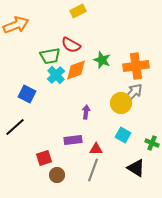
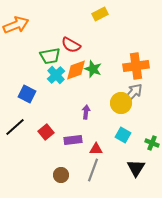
yellow rectangle: moved 22 px right, 3 px down
green star: moved 9 px left, 9 px down
red square: moved 2 px right, 26 px up; rotated 21 degrees counterclockwise
black triangle: rotated 30 degrees clockwise
brown circle: moved 4 px right
